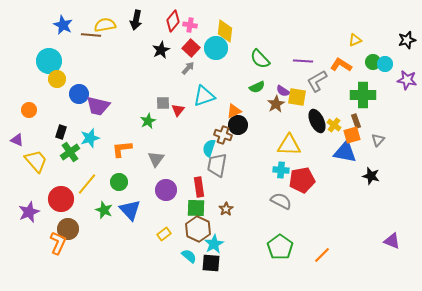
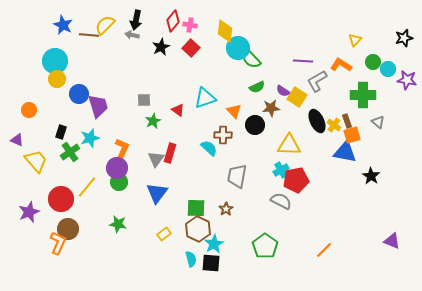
yellow semicircle at (105, 25): rotated 35 degrees counterclockwise
brown line at (91, 35): moved 2 px left
yellow triangle at (355, 40): rotated 24 degrees counterclockwise
black star at (407, 40): moved 3 px left, 2 px up
cyan circle at (216, 48): moved 22 px right
black star at (161, 50): moved 3 px up
green semicircle at (260, 59): moved 9 px left
cyan circle at (49, 61): moved 6 px right
cyan circle at (385, 64): moved 3 px right, 5 px down
gray arrow at (188, 68): moved 56 px left, 33 px up; rotated 120 degrees counterclockwise
cyan triangle at (204, 96): moved 1 px right, 2 px down
yellow square at (297, 97): rotated 24 degrees clockwise
gray square at (163, 103): moved 19 px left, 3 px up
brown star at (276, 104): moved 5 px left, 4 px down; rotated 24 degrees clockwise
purple trapezoid at (98, 106): rotated 120 degrees counterclockwise
red triangle at (178, 110): rotated 32 degrees counterclockwise
orange triangle at (234, 111): rotated 49 degrees counterclockwise
green star at (148, 121): moved 5 px right
brown rectangle at (356, 121): moved 9 px left
black circle at (238, 125): moved 17 px right
brown cross at (223, 135): rotated 18 degrees counterclockwise
gray triangle at (378, 140): moved 18 px up; rotated 32 degrees counterclockwise
cyan semicircle at (209, 148): rotated 114 degrees clockwise
orange L-shape at (122, 149): rotated 120 degrees clockwise
gray trapezoid at (217, 165): moved 20 px right, 11 px down
cyan cross at (281, 170): rotated 35 degrees counterclockwise
black star at (371, 176): rotated 18 degrees clockwise
red pentagon at (302, 180): moved 6 px left
yellow line at (87, 184): moved 3 px down
red rectangle at (199, 187): moved 29 px left, 34 px up; rotated 24 degrees clockwise
purple circle at (166, 190): moved 49 px left, 22 px up
green star at (104, 210): moved 14 px right, 14 px down; rotated 12 degrees counterclockwise
blue triangle at (130, 210): moved 27 px right, 17 px up; rotated 20 degrees clockwise
green pentagon at (280, 247): moved 15 px left, 1 px up
orange line at (322, 255): moved 2 px right, 5 px up
cyan semicircle at (189, 256): moved 2 px right, 3 px down; rotated 35 degrees clockwise
